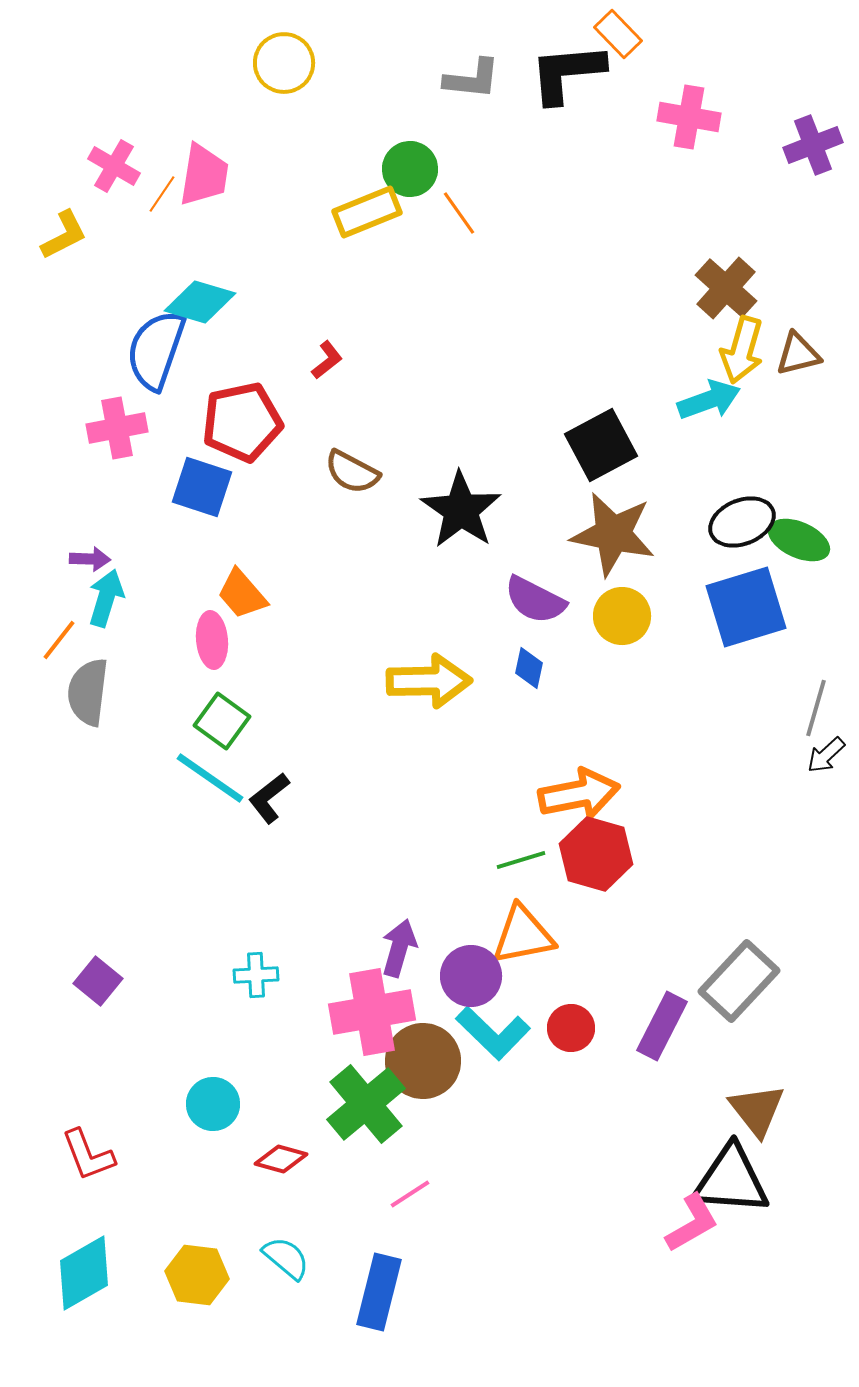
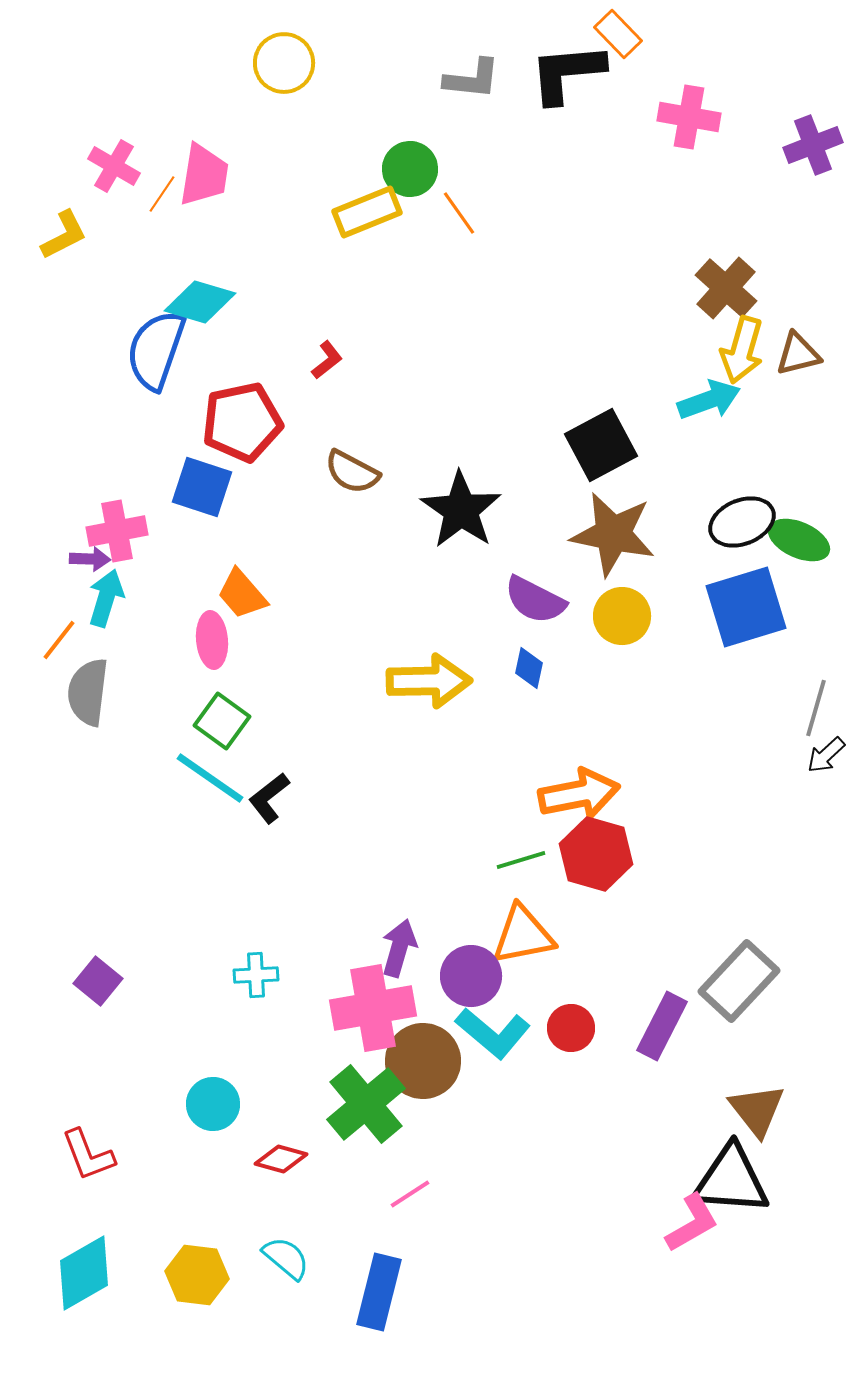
pink cross at (117, 428): moved 103 px down
pink cross at (372, 1012): moved 1 px right, 4 px up
cyan L-shape at (493, 1033): rotated 4 degrees counterclockwise
